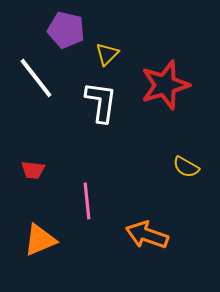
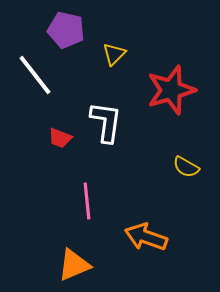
yellow triangle: moved 7 px right
white line: moved 1 px left, 3 px up
red star: moved 6 px right, 5 px down
white L-shape: moved 5 px right, 20 px down
red trapezoid: moved 27 px right, 32 px up; rotated 15 degrees clockwise
orange arrow: moved 1 px left, 2 px down
orange triangle: moved 34 px right, 25 px down
